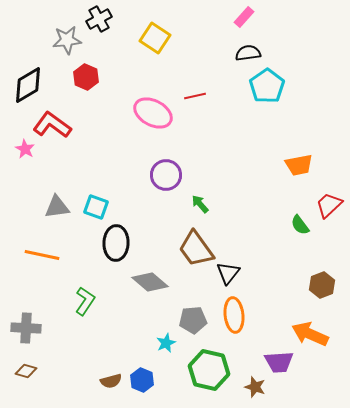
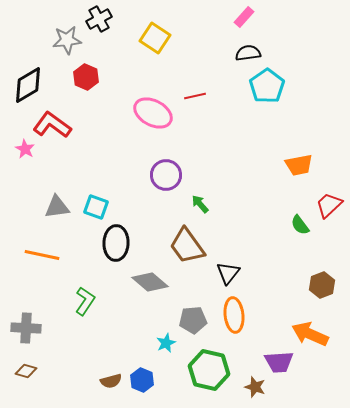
brown trapezoid: moved 9 px left, 3 px up
